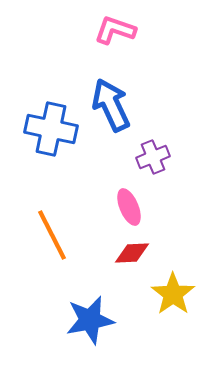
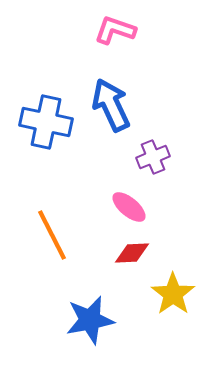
blue cross: moved 5 px left, 7 px up
pink ellipse: rotated 27 degrees counterclockwise
